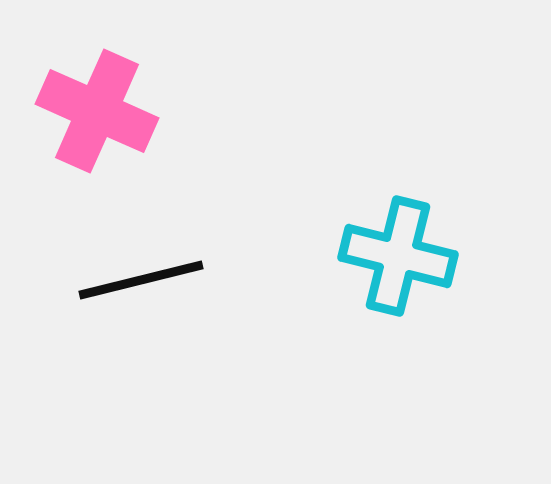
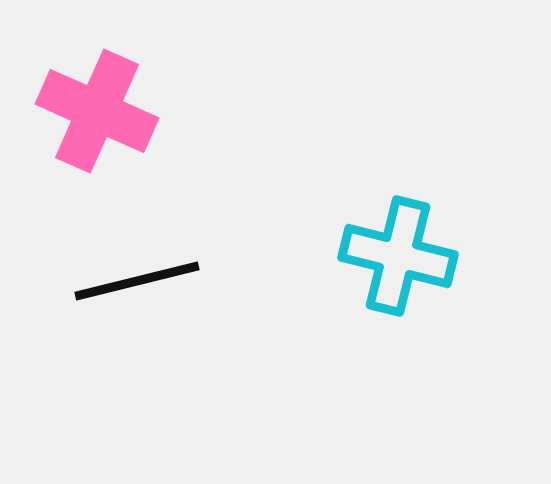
black line: moved 4 px left, 1 px down
